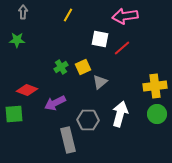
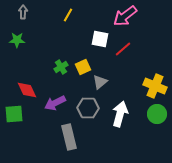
pink arrow: rotated 30 degrees counterclockwise
red line: moved 1 px right, 1 px down
yellow cross: rotated 30 degrees clockwise
red diamond: rotated 45 degrees clockwise
gray hexagon: moved 12 px up
gray rectangle: moved 1 px right, 3 px up
